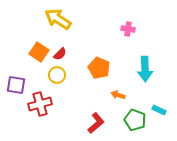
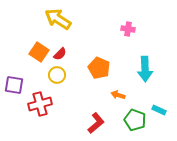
purple square: moved 2 px left
